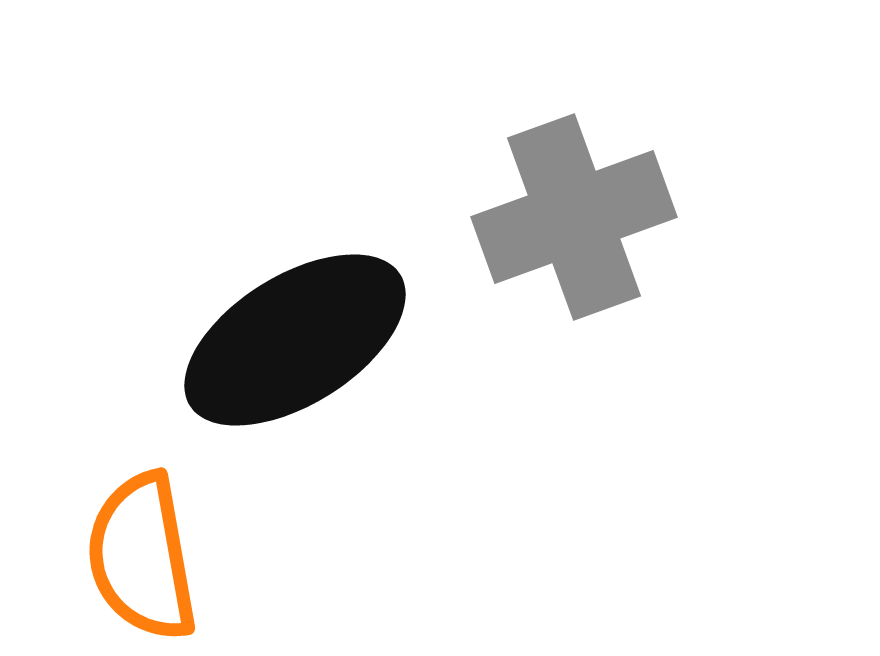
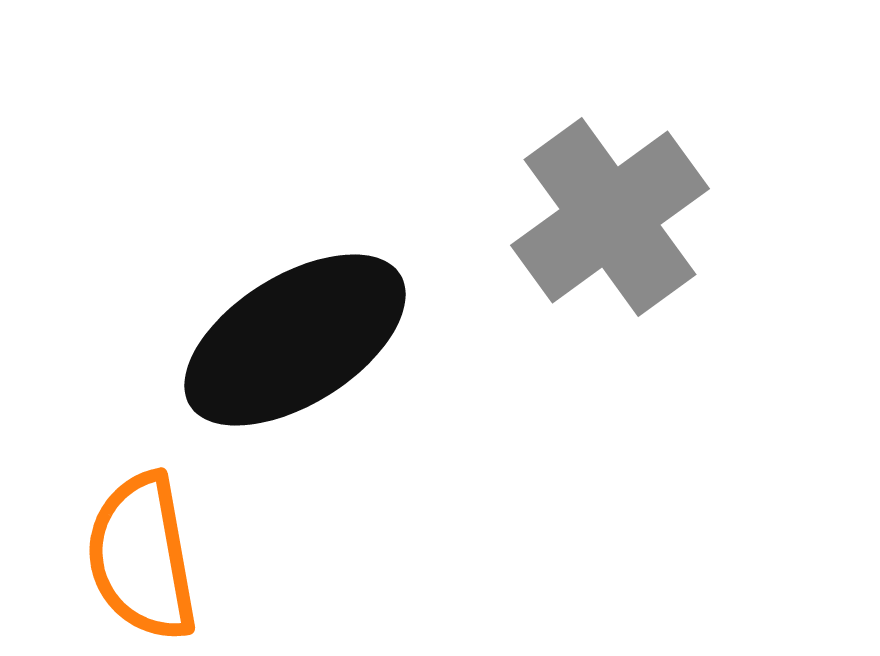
gray cross: moved 36 px right; rotated 16 degrees counterclockwise
